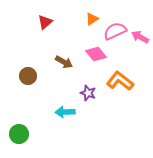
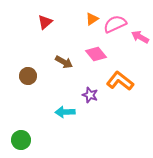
pink semicircle: moved 7 px up
purple star: moved 2 px right, 2 px down
green circle: moved 2 px right, 6 px down
